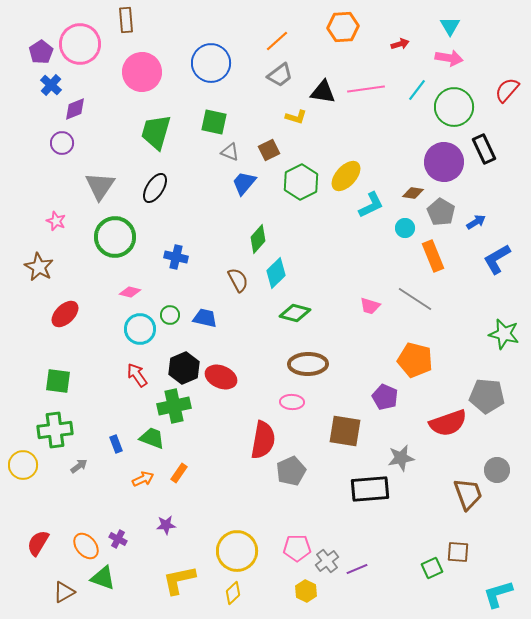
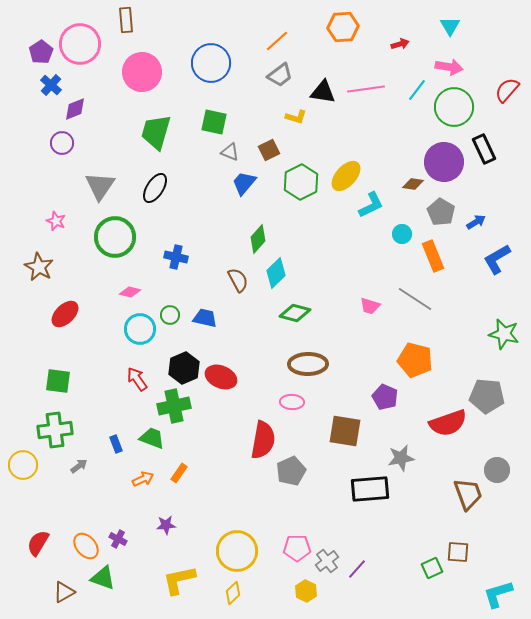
pink arrow at (449, 58): moved 9 px down
brown diamond at (413, 193): moved 9 px up
cyan circle at (405, 228): moved 3 px left, 6 px down
red arrow at (137, 375): moved 4 px down
purple line at (357, 569): rotated 25 degrees counterclockwise
